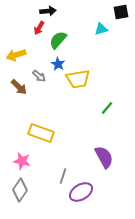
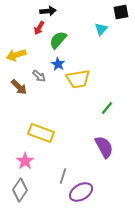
cyan triangle: rotated 32 degrees counterclockwise
purple semicircle: moved 10 px up
pink star: moved 3 px right; rotated 24 degrees clockwise
